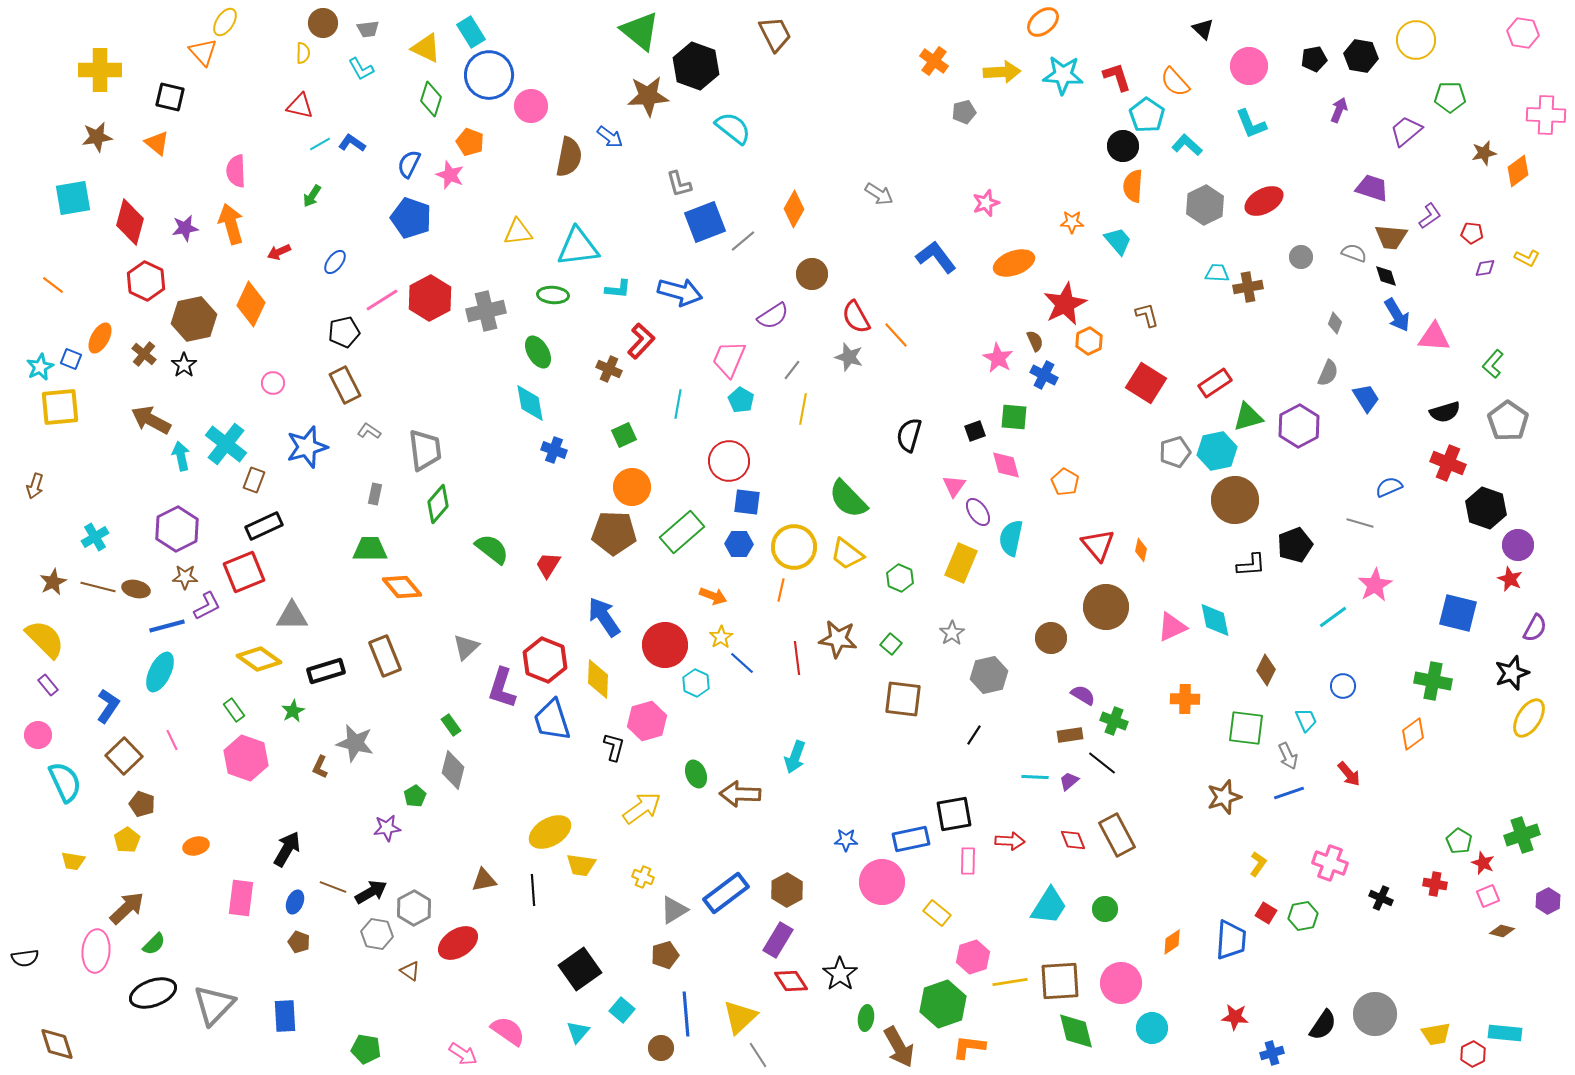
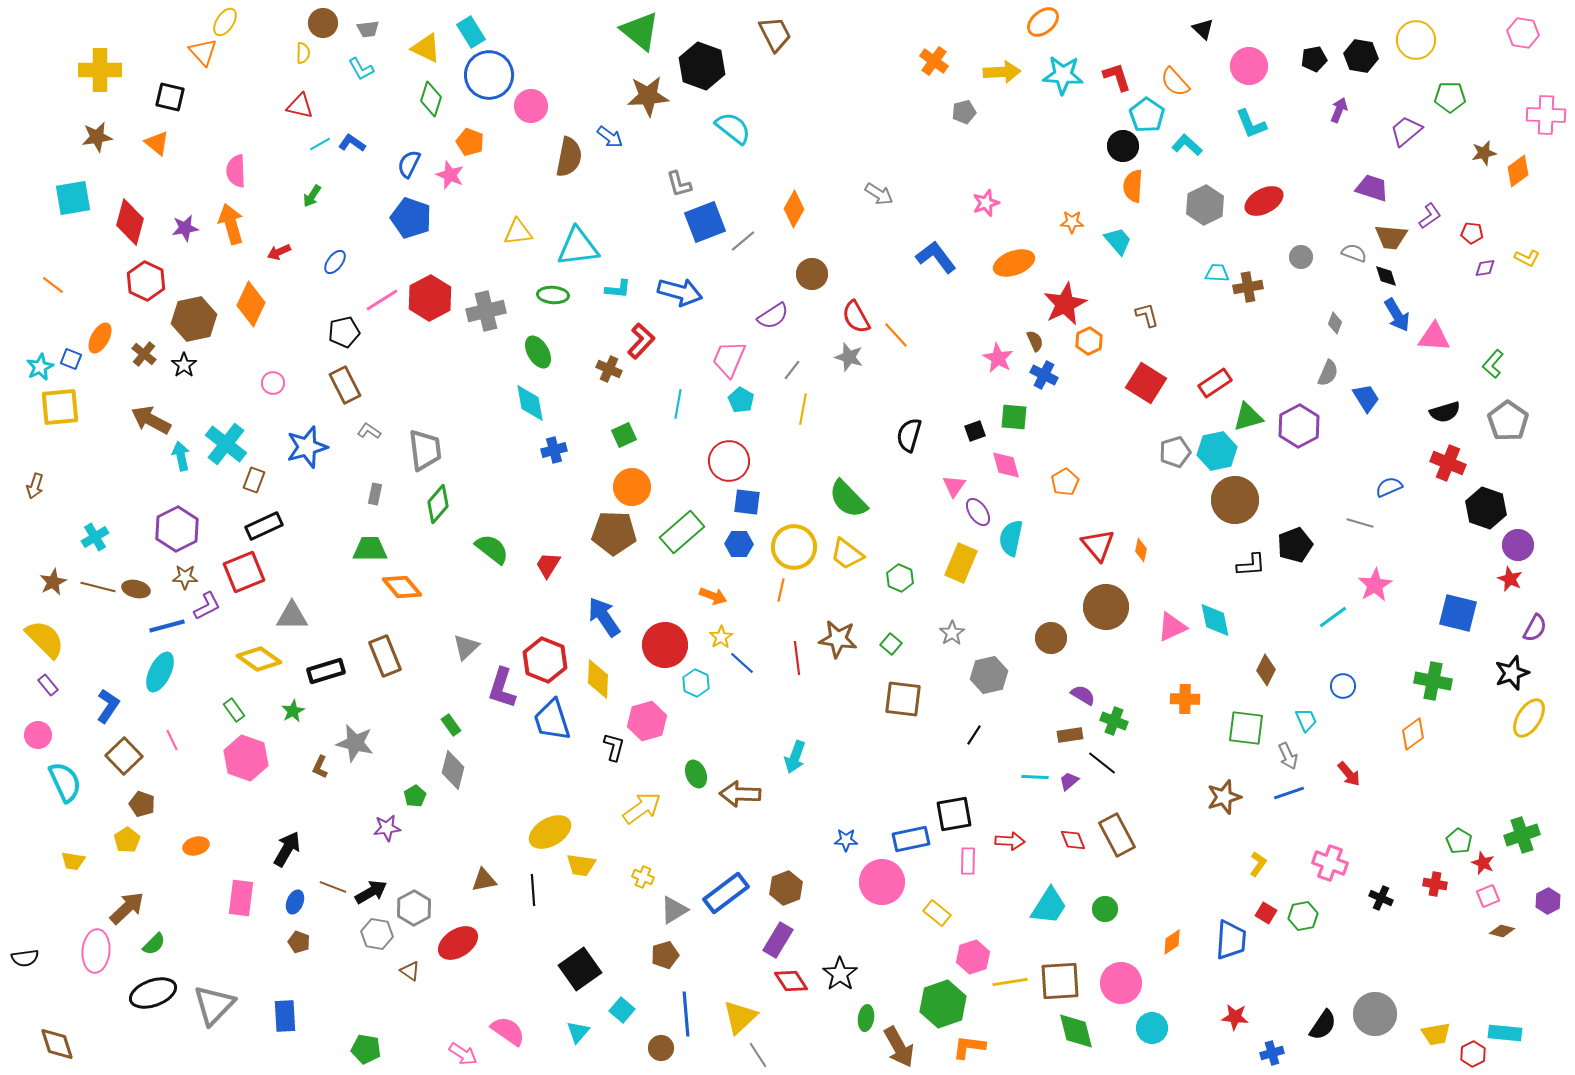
black hexagon at (696, 66): moved 6 px right
blue cross at (554, 450): rotated 35 degrees counterclockwise
orange pentagon at (1065, 482): rotated 12 degrees clockwise
brown hexagon at (787, 890): moved 1 px left, 2 px up; rotated 8 degrees clockwise
